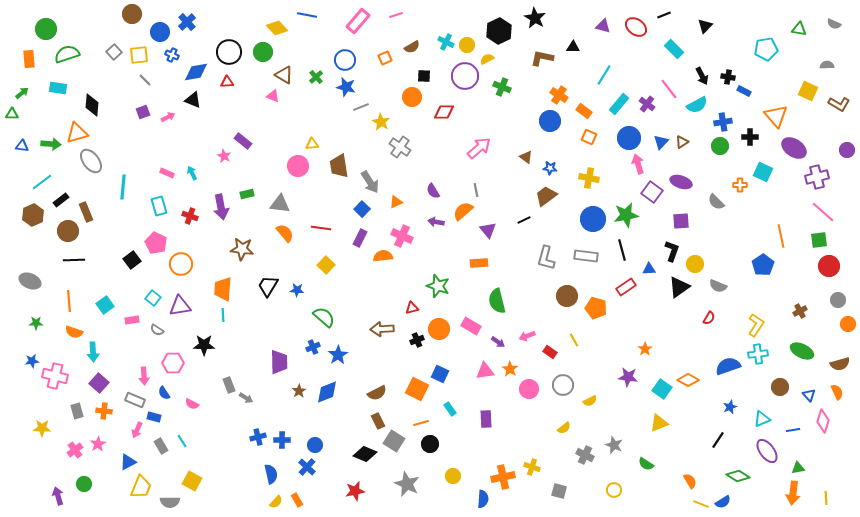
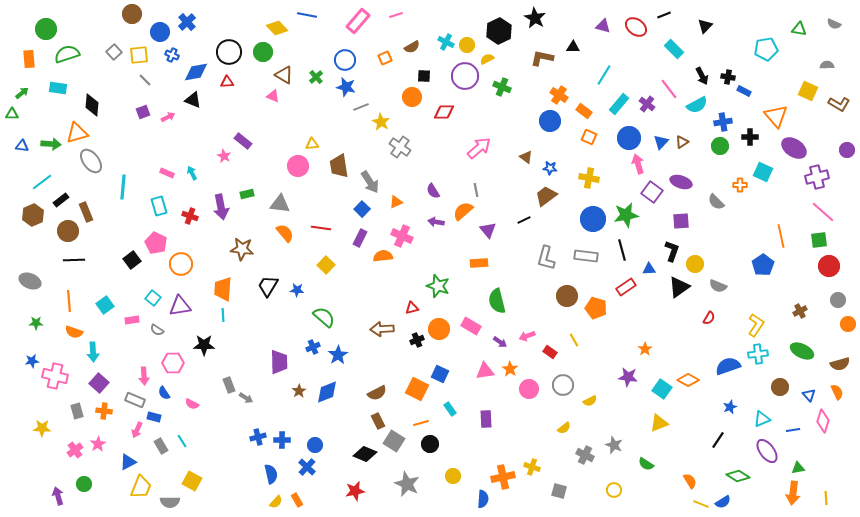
purple arrow at (498, 342): moved 2 px right
